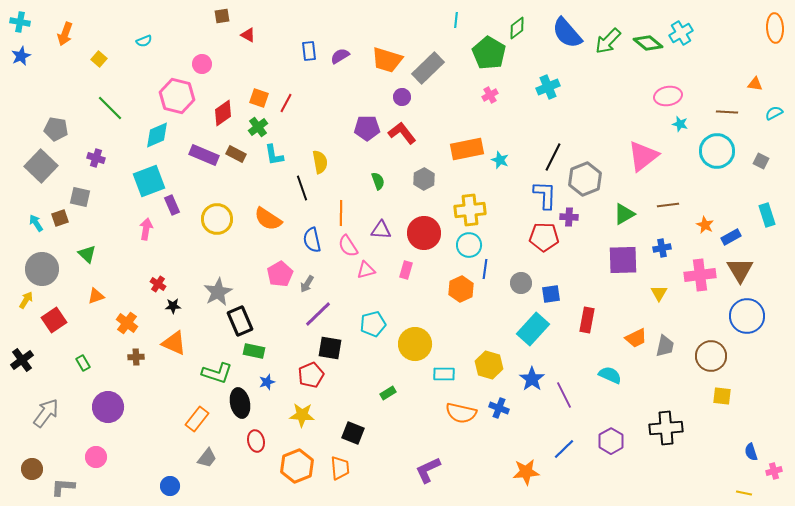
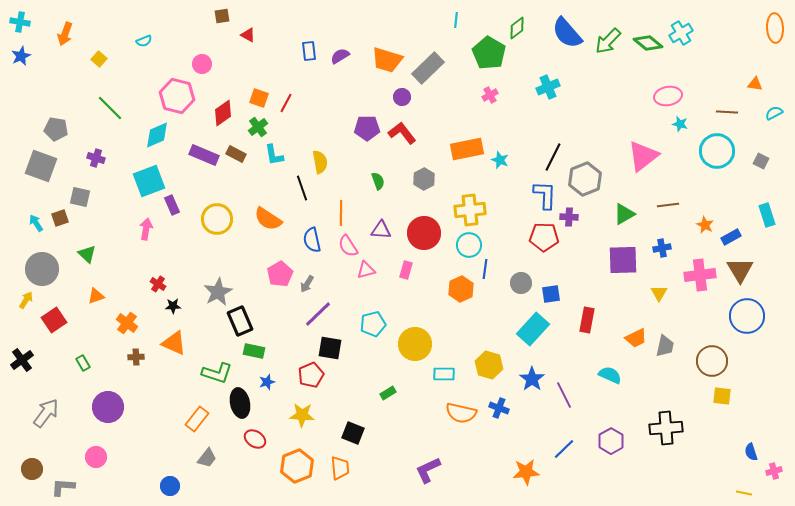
gray square at (41, 166): rotated 24 degrees counterclockwise
brown circle at (711, 356): moved 1 px right, 5 px down
red ellipse at (256, 441): moved 1 px left, 2 px up; rotated 45 degrees counterclockwise
